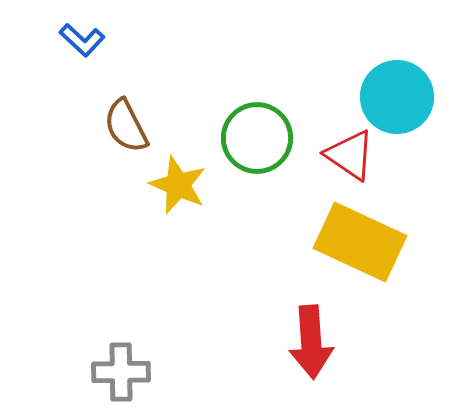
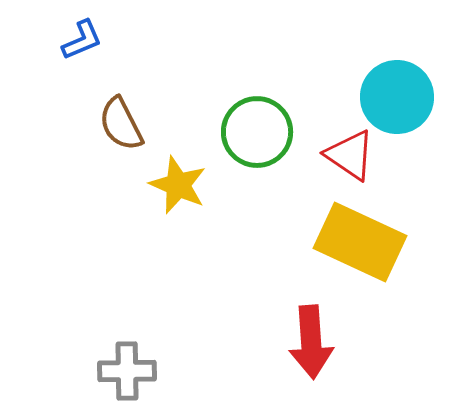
blue L-shape: rotated 66 degrees counterclockwise
brown semicircle: moved 5 px left, 2 px up
green circle: moved 6 px up
gray cross: moved 6 px right, 1 px up
